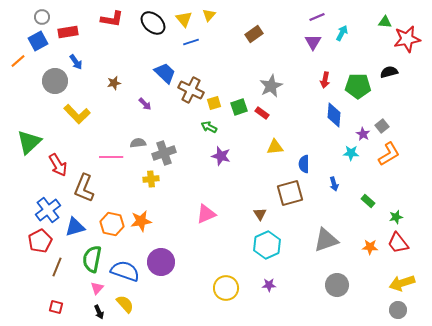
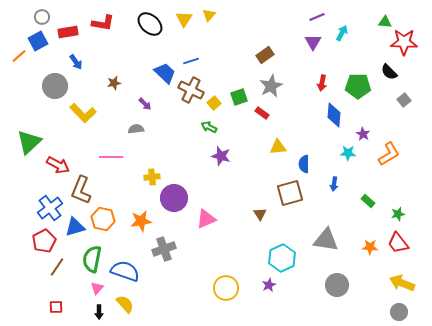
red L-shape at (112, 19): moved 9 px left, 4 px down
yellow triangle at (184, 19): rotated 12 degrees clockwise
black ellipse at (153, 23): moved 3 px left, 1 px down
brown rectangle at (254, 34): moved 11 px right, 21 px down
red star at (407, 39): moved 3 px left, 3 px down; rotated 12 degrees clockwise
blue line at (191, 42): moved 19 px down
orange line at (18, 61): moved 1 px right, 5 px up
black semicircle at (389, 72): rotated 120 degrees counterclockwise
red arrow at (325, 80): moved 3 px left, 3 px down
gray circle at (55, 81): moved 5 px down
yellow square at (214, 103): rotated 24 degrees counterclockwise
green square at (239, 107): moved 10 px up
yellow L-shape at (77, 114): moved 6 px right, 1 px up
gray square at (382, 126): moved 22 px right, 26 px up
gray semicircle at (138, 143): moved 2 px left, 14 px up
yellow triangle at (275, 147): moved 3 px right
gray cross at (164, 153): moved 96 px down
cyan star at (351, 153): moved 3 px left
red arrow at (58, 165): rotated 30 degrees counterclockwise
yellow cross at (151, 179): moved 1 px right, 2 px up
blue arrow at (334, 184): rotated 24 degrees clockwise
brown L-shape at (84, 188): moved 3 px left, 2 px down
blue cross at (48, 210): moved 2 px right, 2 px up
pink triangle at (206, 214): moved 5 px down
green star at (396, 217): moved 2 px right, 3 px up
orange hexagon at (112, 224): moved 9 px left, 5 px up
gray triangle at (326, 240): rotated 28 degrees clockwise
red pentagon at (40, 241): moved 4 px right
cyan hexagon at (267, 245): moved 15 px right, 13 px down
purple circle at (161, 262): moved 13 px right, 64 px up
brown line at (57, 267): rotated 12 degrees clockwise
yellow arrow at (402, 283): rotated 40 degrees clockwise
purple star at (269, 285): rotated 24 degrees counterclockwise
red square at (56, 307): rotated 16 degrees counterclockwise
gray circle at (398, 310): moved 1 px right, 2 px down
black arrow at (99, 312): rotated 24 degrees clockwise
